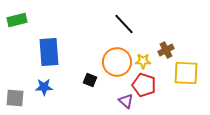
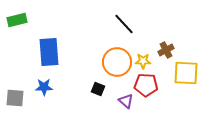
black square: moved 8 px right, 9 px down
red pentagon: moved 2 px right; rotated 15 degrees counterclockwise
